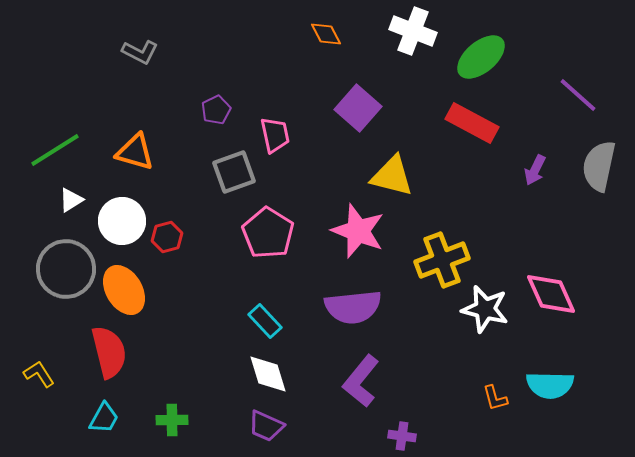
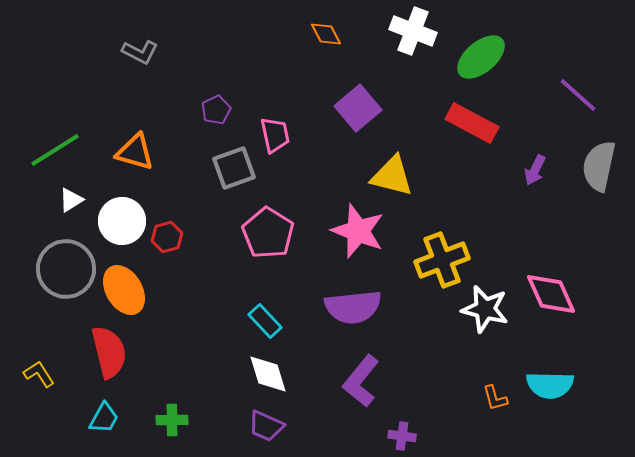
purple square: rotated 9 degrees clockwise
gray square: moved 4 px up
